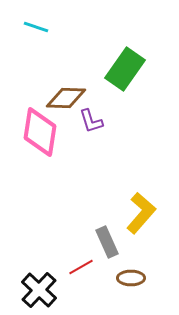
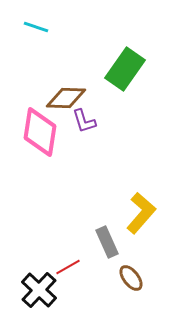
purple L-shape: moved 7 px left
red line: moved 13 px left
brown ellipse: rotated 52 degrees clockwise
